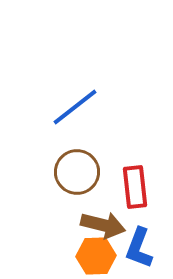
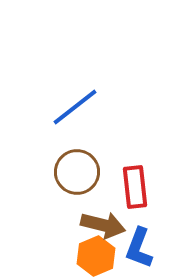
orange hexagon: rotated 21 degrees counterclockwise
